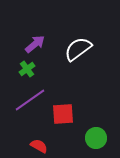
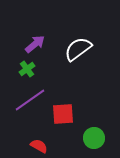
green circle: moved 2 px left
